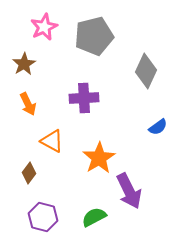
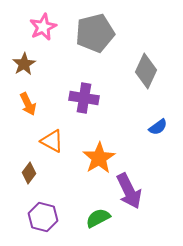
pink star: moved 1 px left
gray pentagon: moved 1 px right, 3 px up
purple cross: rotated 12 degrees clockwise
green semicircle: moved 4 px right, 1 px down
